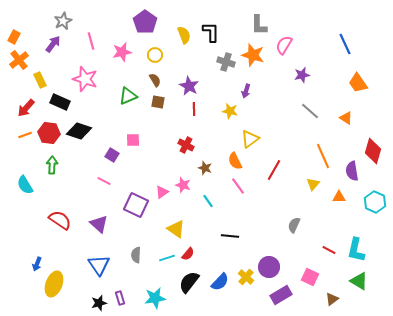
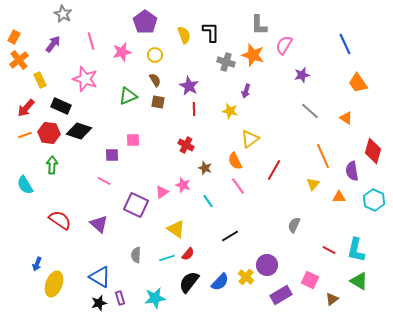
gray star at (63, 21): moved 7 px up; rotated 18 degrees counterclockwise
black rectangle at (60, 102): moved 1 px right, 4 px down
purple square at (112, 155): rotated 32 degrees counterclockwise
cyan hexagon at (375, 202): moved 1 px left, 2 px up
black line at (230, 236): rotated 36 degrees counterclockwise
blue triangle at (99, 265): moved 1 px right, 12 px down; rotated 25 degrees counterclockwise
purple circle at (269, 267): moved 2 px left, 2 px up
pink square at (310, 277): moved 3 px down
